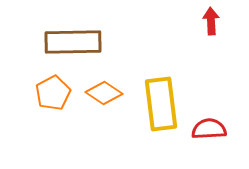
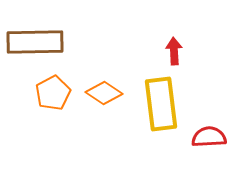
red arrow: moved 37 px left, 30 px down
brown rectangle: moved 38 px left
red semicircle: moved 8 px down
